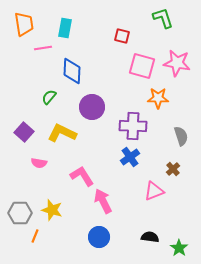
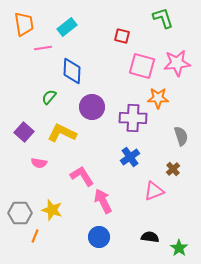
cyan rectangle: moved 2 px right, 1 px up; rotated 42 degrees clockwise
pink star: rotated 16 degrees counterclockwise
purple cross: moved 8 px up
